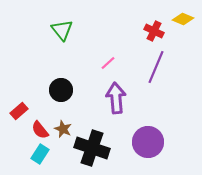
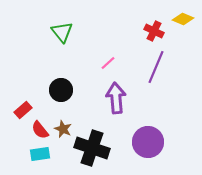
green triangle: moved 2 px down
red rectangle: moved 4 px right, 1 px up
cyan rectangle: rotated 48 degrees clockwise
